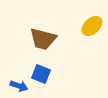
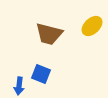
brown trapezoid: moved 6 px right, 5 px up
blue arrow: rotated 78 degrees clockwise
